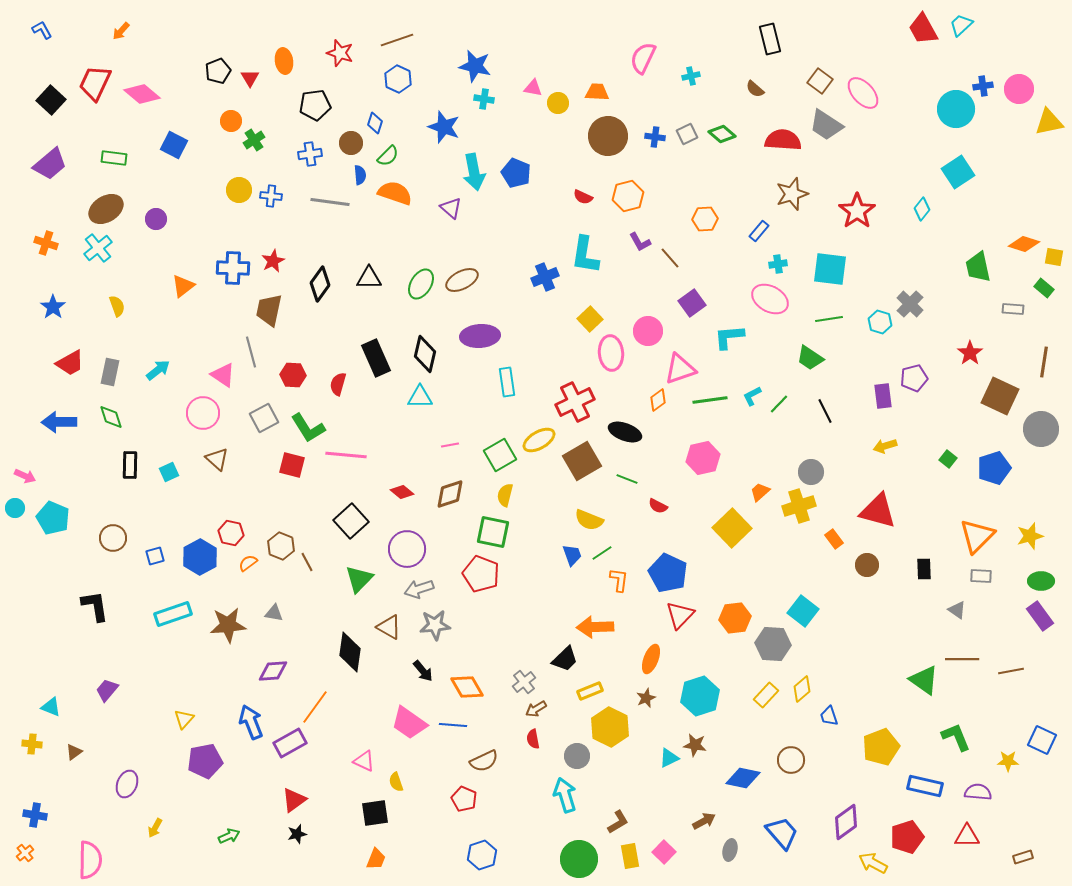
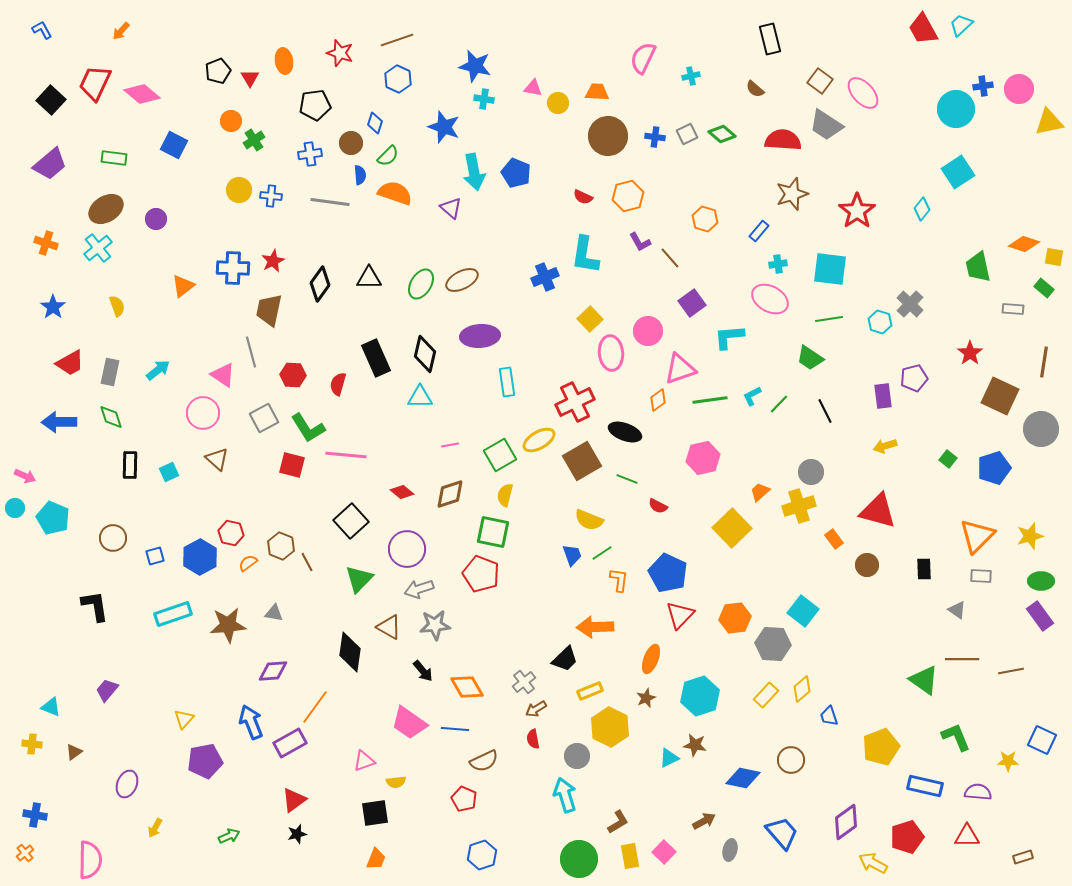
orange hexagon at (705, 219): rotated 20 degrees clockwise
blue line at (453, 725): moved 2 px right, 4 px down
pink triangle at (364, 761): rotated 45 degrees counterclockwise
yellow semicircle at (396, 782): rotated 78 degrees counterclockwise
